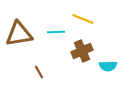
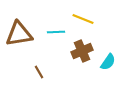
cyan semicircle: moved 4 px up; rotated 54 degrees counterclockwise
